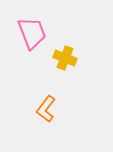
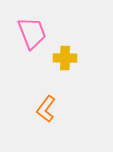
yellow cross: rotated 20 degrees counterclockwise
